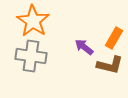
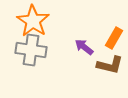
gray cross: moved 6 px up
